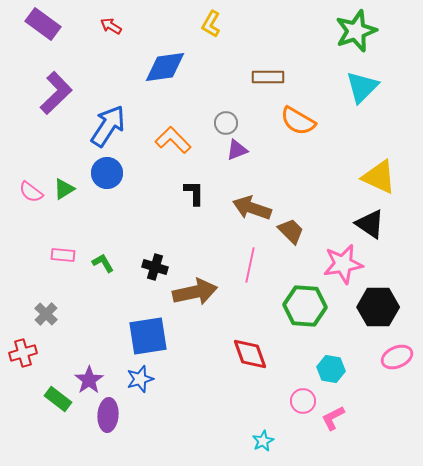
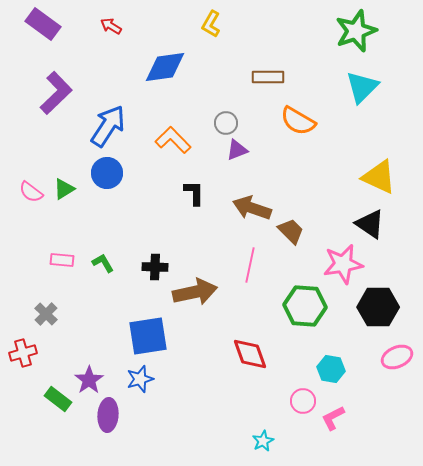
pink rectangle at (63, 255): moved 1 px left, 5 px down
black cross at (155, 267): rotated 15 degrees counterclockwise
